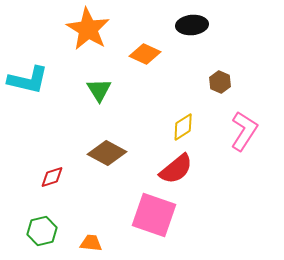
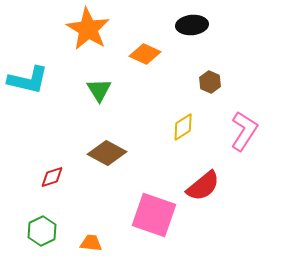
brown hexagon: moved 10 px left
red semicircle: moved 27 px right, 17 px down
green hexagon: rotated 12 degrees counterclockwise
